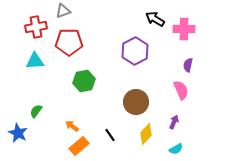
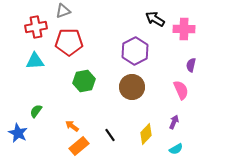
purple semicircle: moved 3 px right
brown circle: moved 4 px left, 15 px up
